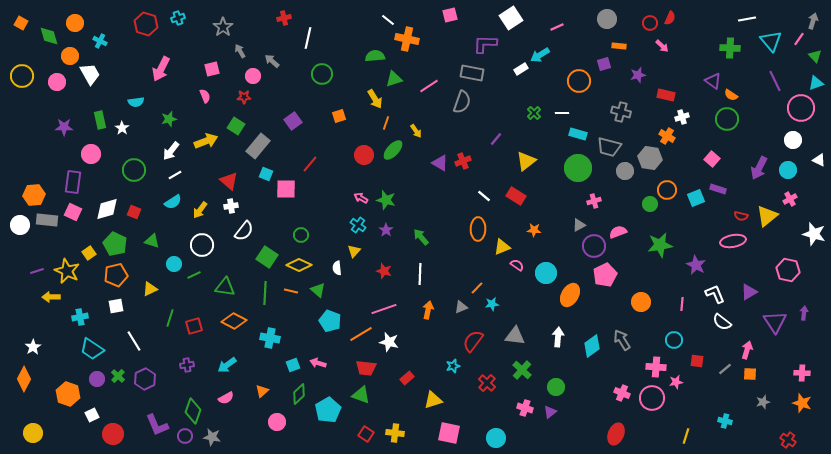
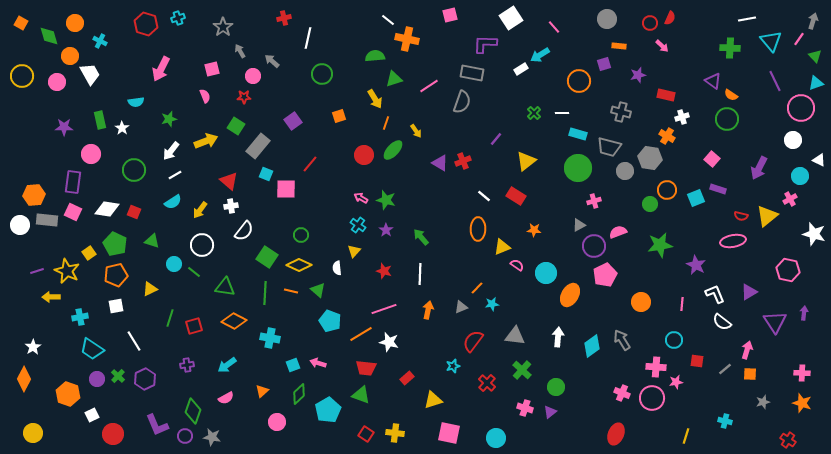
pink line at (557, 27): moved 3 px left; rotated 72 degrees clockwise
cyan circle at (788, 170): moved 12 px right, 6 px down
white diamond at (107, 209): rotated 25 degrees clockwise
green line at (194, 275): moved 3 px up; rotated 64 degrees clockwise
